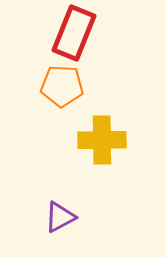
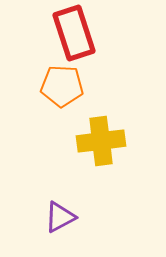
red rectangle: rotated 40 degrees counterclockwise
yellow cross: moved 1 px left, 1 px down; rotated 6 degrees counterclockwise
